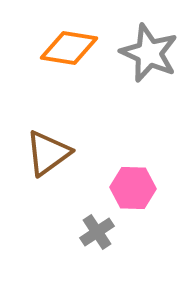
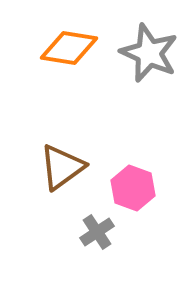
brown triangle: moved 14 px right, 14 px down
pink hexagon: rotated 18 degrees clockwise
